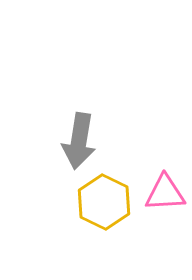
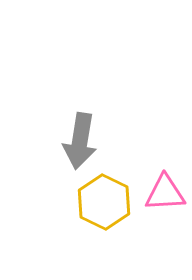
gray arrow: moved 1 px right
